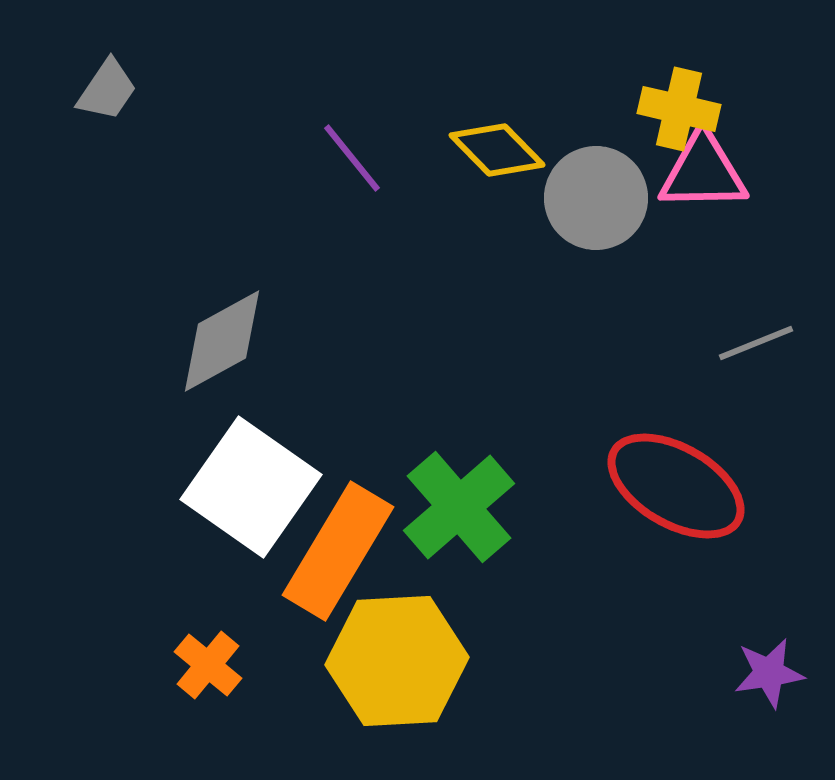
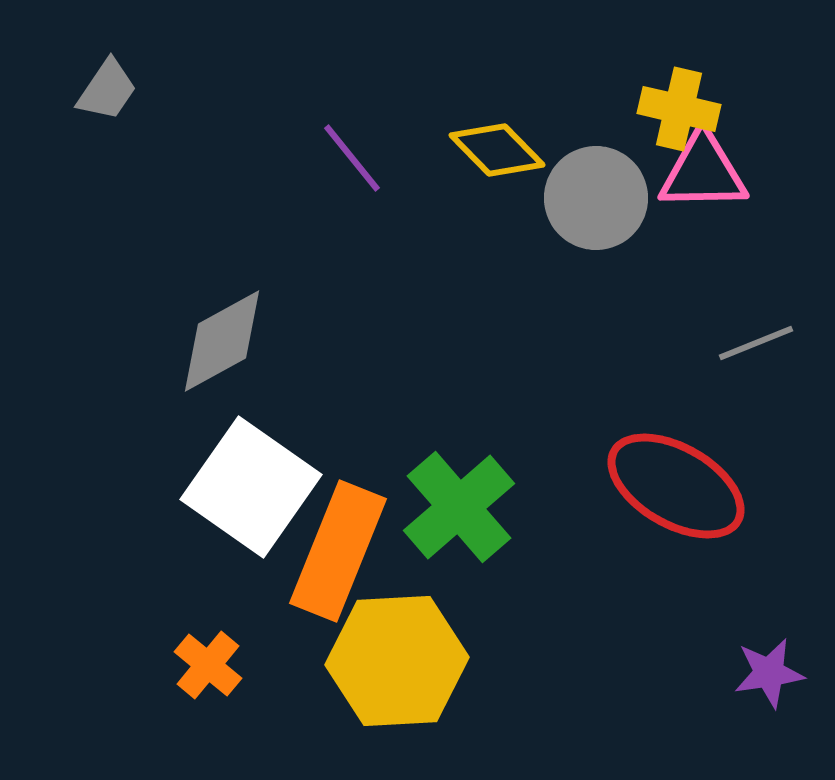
orange rectangle: rotated 9 degrees counterclockwise
